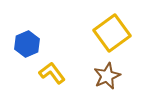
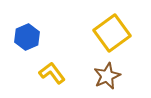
blue hexagon: moved 7 px up
